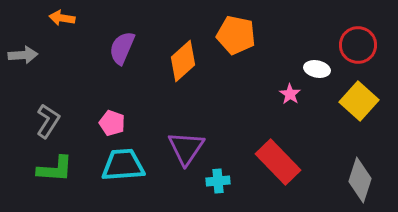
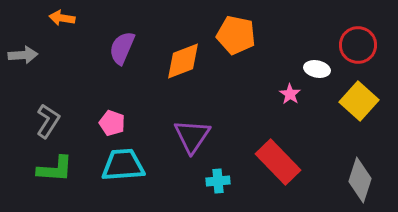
orange diamond: rotated 21 degrees clockwise
purple triangle: moved 6 px right, 12 px up
